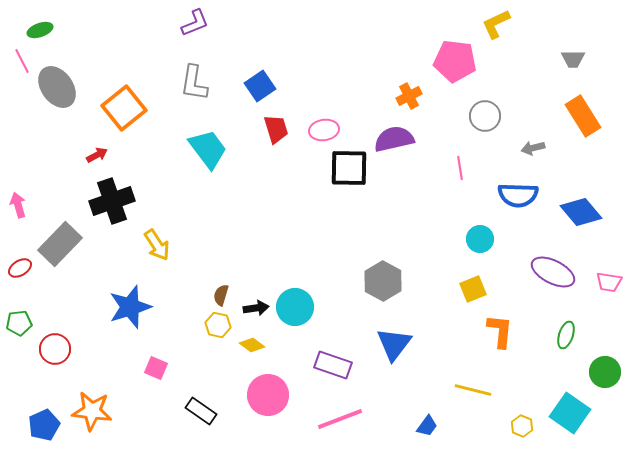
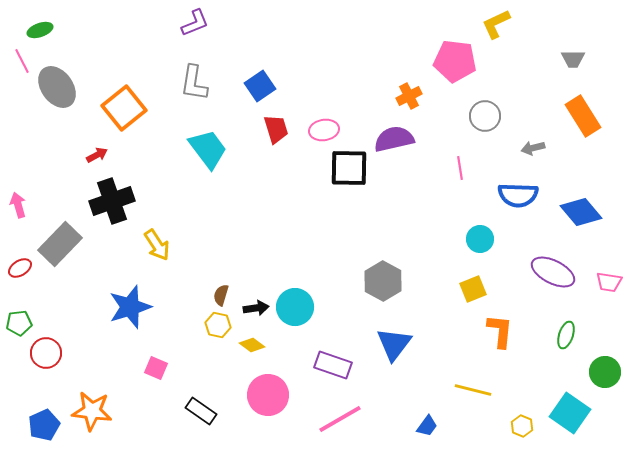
red circle at (55, 349): moved 9 px left, 4 px down
pink line at (340, 419): rotated 9 degrees counterclockwise
